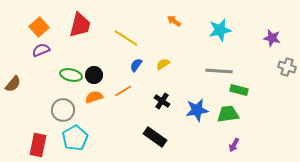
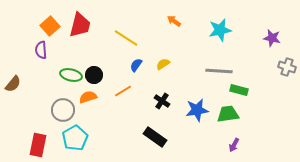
orange square: moved 11 px right, 1 px up
purple semicircle: rotated 72 degrees counterclockwise
orange semicircle: moved 6 px left
